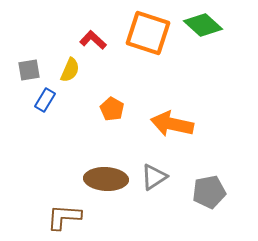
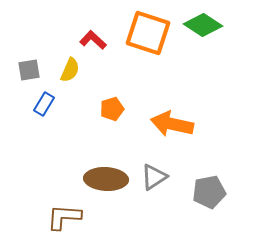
green diamond: rotated 9 degrees counterclockwise
blue rectangle: moved 1 px left, 4 px down
orange pentagon: rotated 25 degrees clockwise
